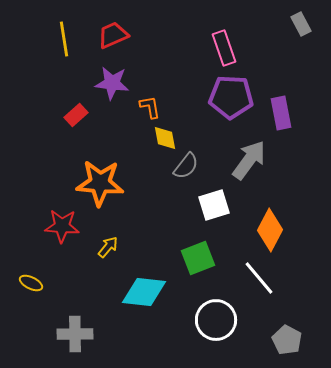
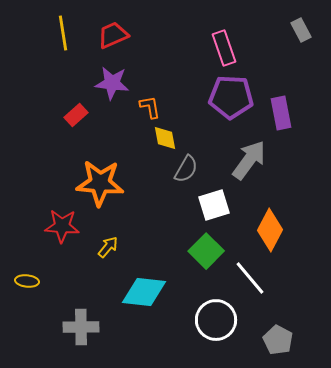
gray rectangle: moved 6 px down
yellow line: moved 1 px left, 6 px up
gray semicircle: moved 3 px down; rotated 8 degrees counterclockwise
green square: moved 8 px right, 7 px up; rotated 24 degrees counterclockwise
white line: moved 9 px left
yellow ellipse: moved 4 px left, 2 px up; rotated 20 degrees counterclockwise
gray cross: moved 6 px right, 7 px up
gray pentagon: moved 9 px left
